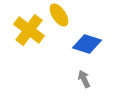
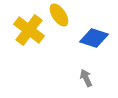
blue diamond: moved 7 px right, 6 px up
gray arrow: moved 2 px right, 1 px up
